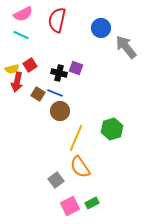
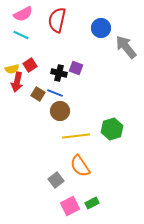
yellow line: moved 2 px up; rotated 60 degrees clockwise
orange semicircle: moved 1 px up
